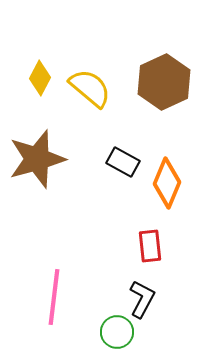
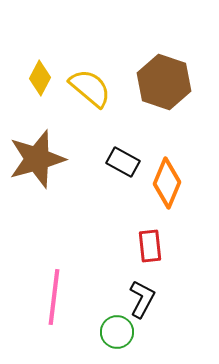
brown hexagon: rotated 16 degrees counterclockwise
